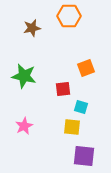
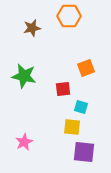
pink star: moved 16 px down
purple square: moved 4 px up
